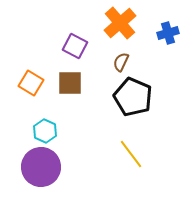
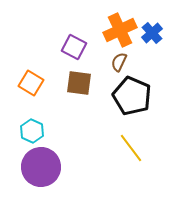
orange cross: moved 7 px down; rotated 16 degrees clockwise
blue cross: moved 16 px left; rotated 25 degrees counterclockwise
purple square: moved 1 px left, 1 px down
brown semicircle: moved 2 px left
brown square: moved 9 px right; rotated 8 degrees clockwise
black pentagon: moved 1 px left, 1 px up
cyan hexagon: moved 13 px left
yellow line: moved 6 px up
